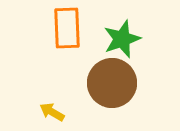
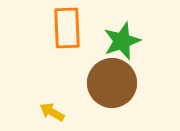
green star: moved 2 px down
